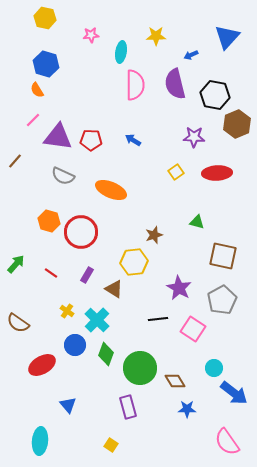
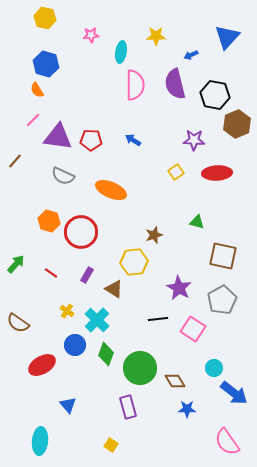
purple star at (194, 137): moved 3 px down
